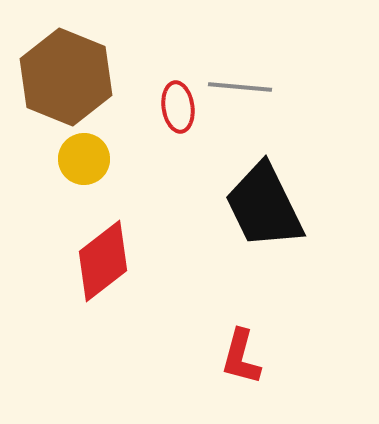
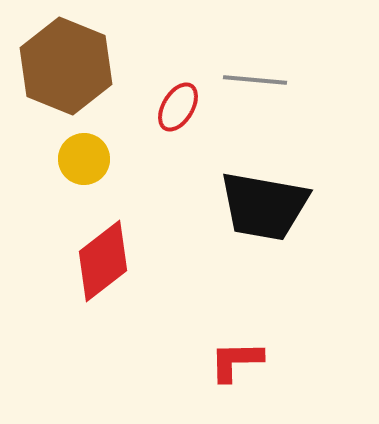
brown hexagon: moved 11 px up
gray line: moved 15 px right, 7 px up
red ellipse: rotated 39 degrees clockwise
black trapezoid: rotated 54 degrees counterclockwise
red L-shape: moved 5 px left, 4 px down; rotated 74 degrees clockwise
